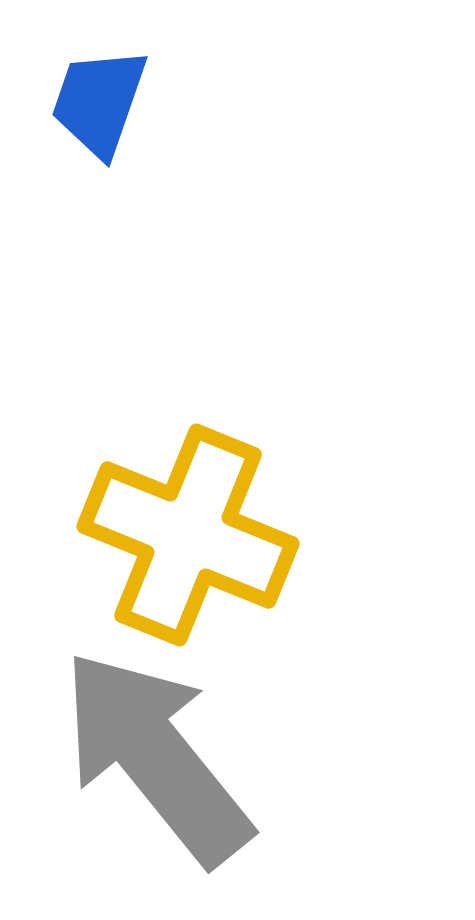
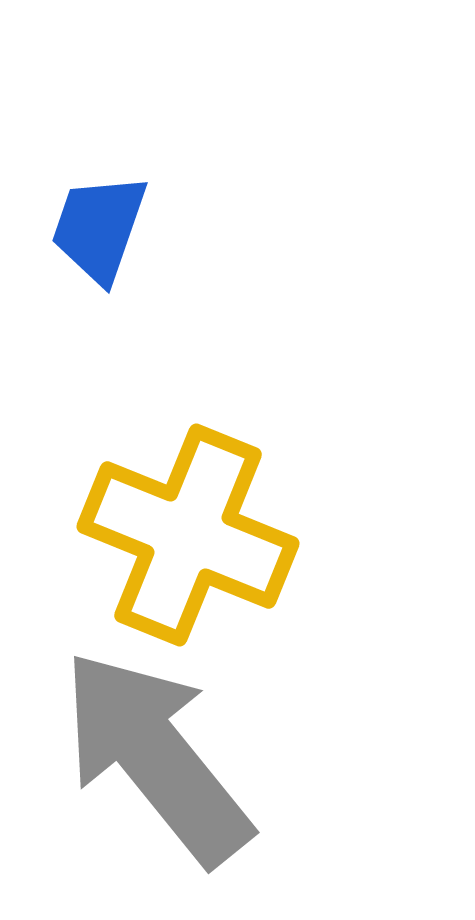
blue trapezoid: moved 126 px down
